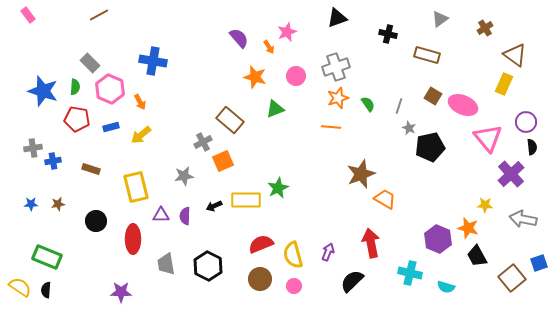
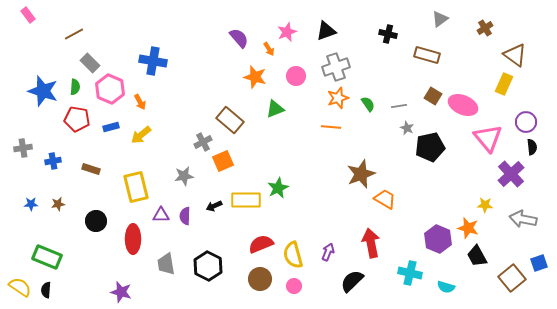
brown line at (99, 15): moved 25 px left, 19 px down
black triangle at (337, 18): moved 11 px left, 13 px down
orange arrow at (269, 47): moved 2 px down
gray line at (399, 106): rotated 63 degrees clockwise
gray star at (409, 128): moved 2 px left
gray cross at (33, 148): moved 10 px left
purple star at (121, 292): rotated 15 degrees clockwise
